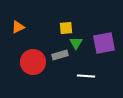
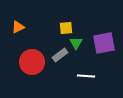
gray rectangle: rotated 21 degrees counterclockwise
red circle: moved 1 px left
